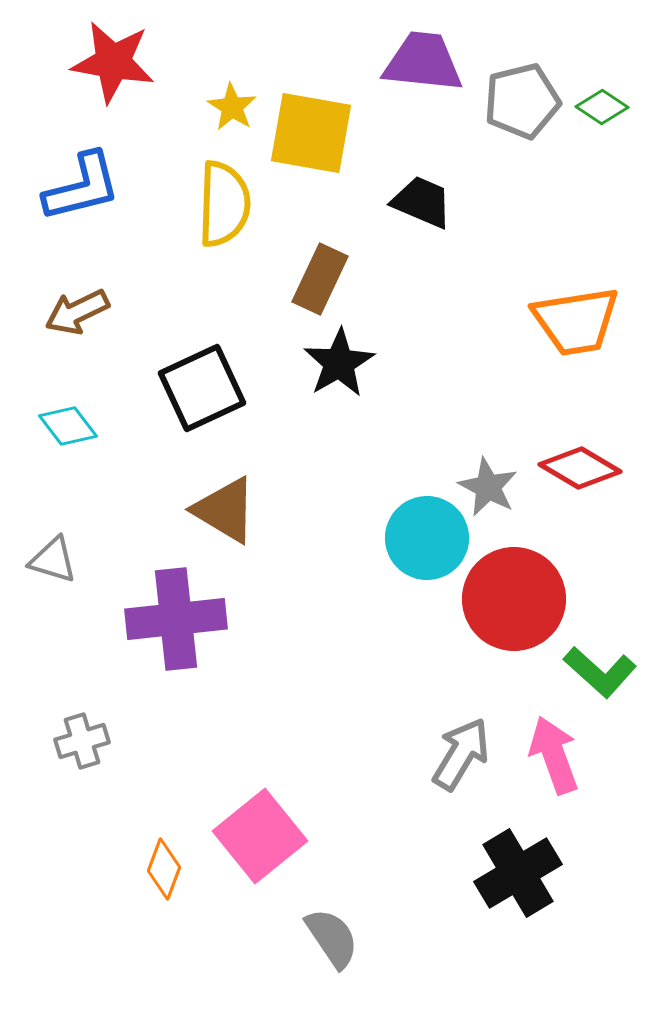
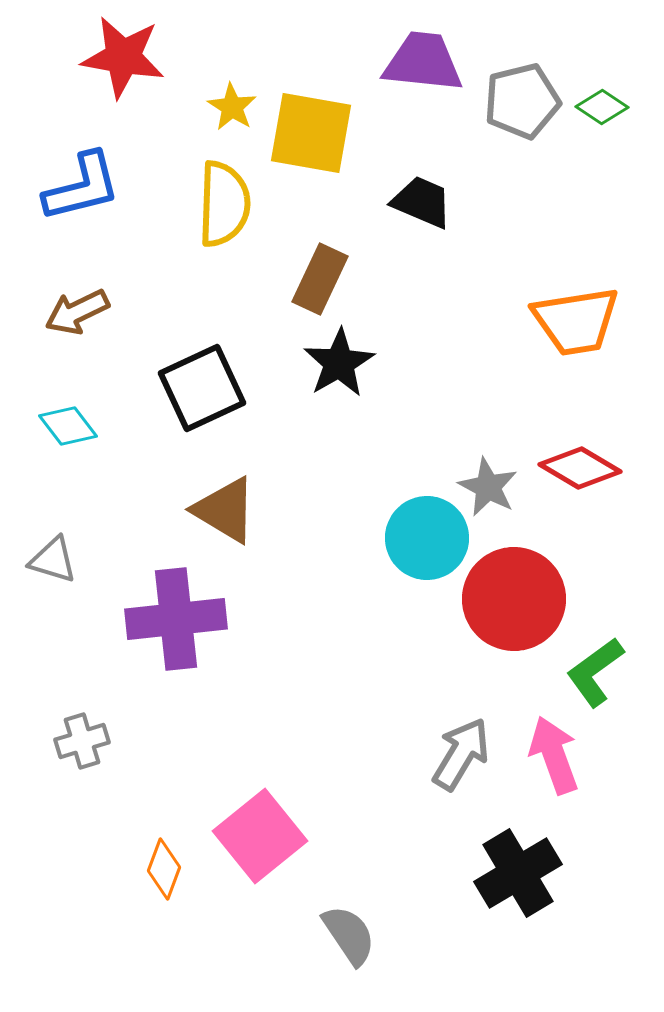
red star: moved 10 px right, 5 px up
green L-shape: moved 5 px left; rotated 102 degrees clockwise
gray semicircle: moved 17 px right, 3 px up
